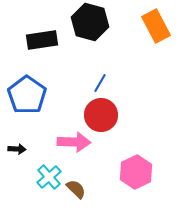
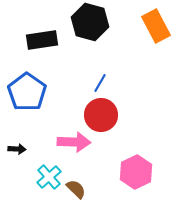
blue pentagon: moved 3 px up
